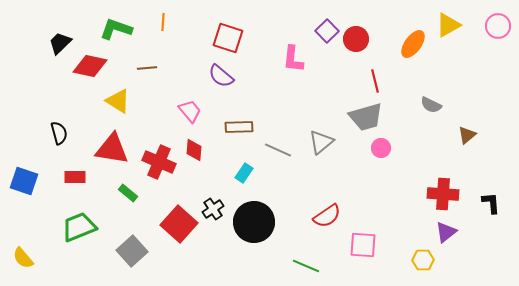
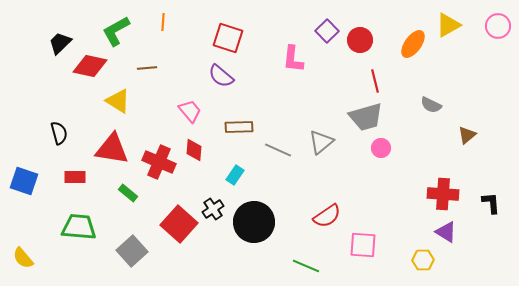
green L-shape at (116, 29): moved 2 px down; rotated 48 degrees counterclockwise
red circle at (356, 39): moved 4 px right, 1 px down
cyan rectangle at (244, 173): moved 9 px left, 2 px down
green trapezoid at (79, 227): rotated 27 degrees clockwise
purple triangle at (446, 232): rotated 50 degrees counterclockwise
